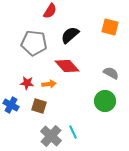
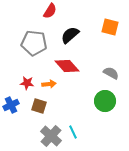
blue cross: rotated 35 degrees clockwise
